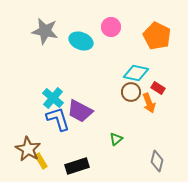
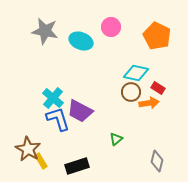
orange arrow: rotated 78 degrees counterclockwise
